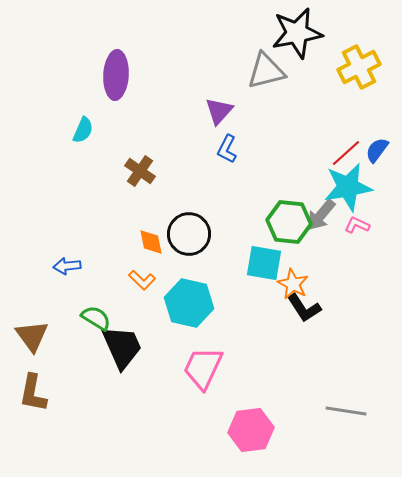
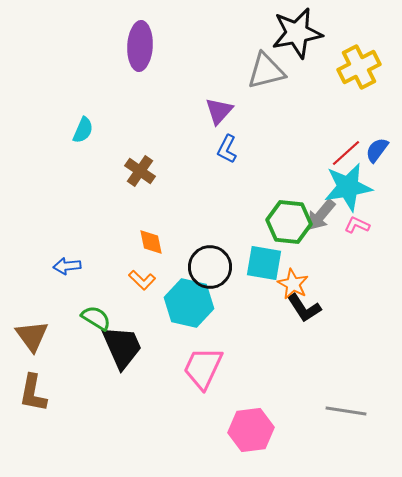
purple ellipse: moved 24 px right, 29 px up
black circle: moved 21 px right, 33 px down
